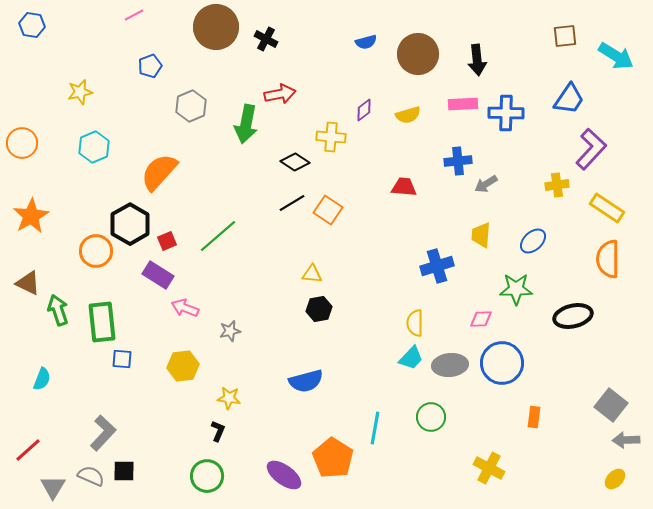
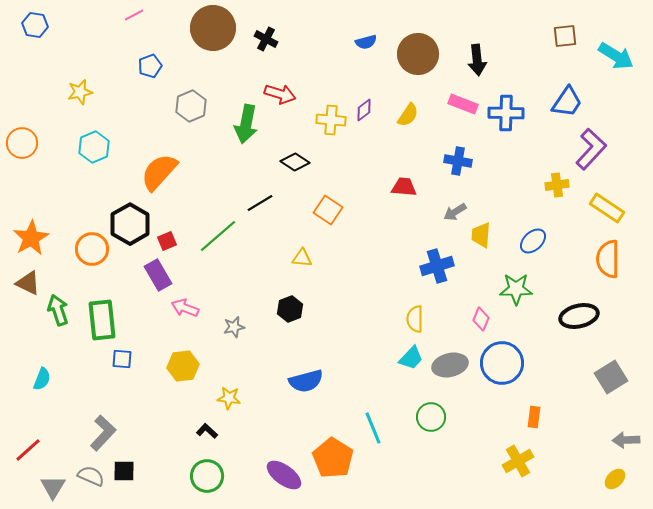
blue hexagon at (32, 25): moved 3 px right
brown circle at (216, 27): moved 3 px left, 1 px down
red arrow at (280, 94): rotated 28 degrees clockwise
blue trapezoid at (569, 99): moved 2 px left, 3 px down
pink rectangle at (463, 104): rotated 24 degrees clockwise
yellow semicircle at (408, 115): rotated 40 degrees counterclockwise
yellow cross at (331, 137): moved 17 px up
blue cross at (458, 161): rotated 16 degrees clockwise
gray arrow at (486, 184): moved 31 px left, 28 px down
black line at (292, 203): moved 32 px left
orange star at (31, 216): moved 22 px down
orange circle at (96, 251): moved 4 px left, 2 px up
yellow triangle at (312, 274): moved 10 px left, 16 px up
purple rectangle at (158, 275): rotated 28 degrees clockwise
black hexagon at (319, 309): moved 29 px left; rotated 10 degrees counterclockwise
black ellipse at (573, 316): moved 6 px right
pink diamond at (481, 319): rotated 65 degrees counterclockwise
green rectangle at (102, 322): moved 2 px up
yellow semicircle at (415, 323): moved 4 px up
gray star at (230, 331): moved 4 px right, 4 px up
gray ellipse at (450, 365): rotated 8 degrees counterclockwise
gray square at (611, 405): moved 28 px up; rotated 20 degrees clockwise
cyan line at (375, 428): moved 2 px left; rotated 32 degrees counterclockwise
black L-shape at (218, 431): moved 11 px left; rotated 70 degrees counterclockwise
yellow cross at (489, 468): moved 29 px right, 7 px up; rotated 32 degrees clockwise
